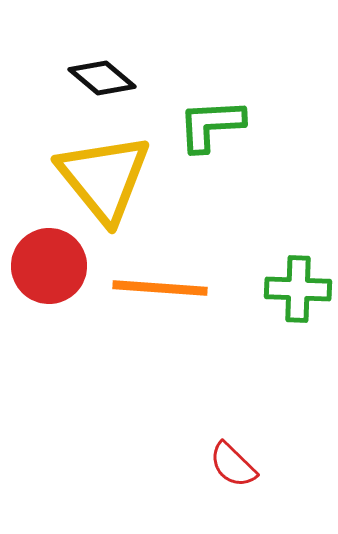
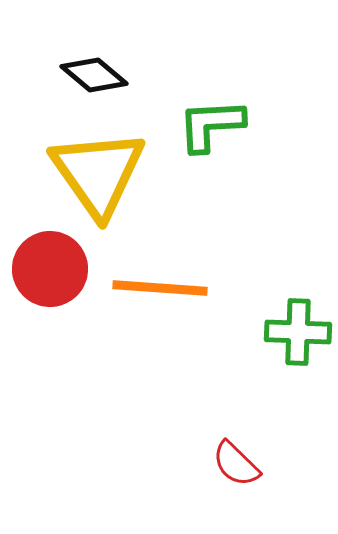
black diamond: moved 8 px left, 3 px up
yellow triangle: moved 6 px left, 5 px up; rotated 4 degrees clockwise
red circle: moved 1 px right, 3 px down
green cross: moved 43 px down
red semicircle: moved 3 px right, 1 px up
